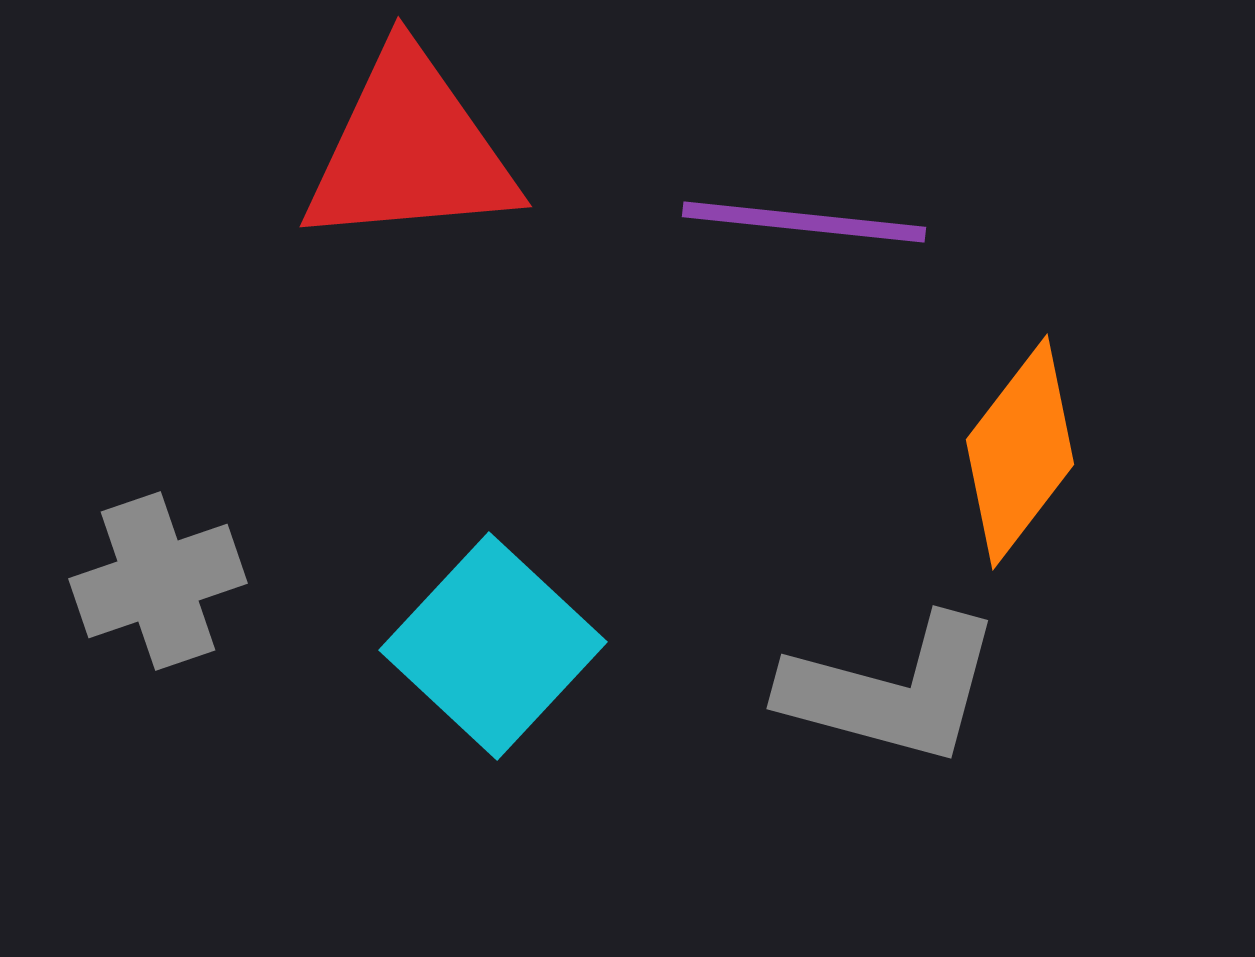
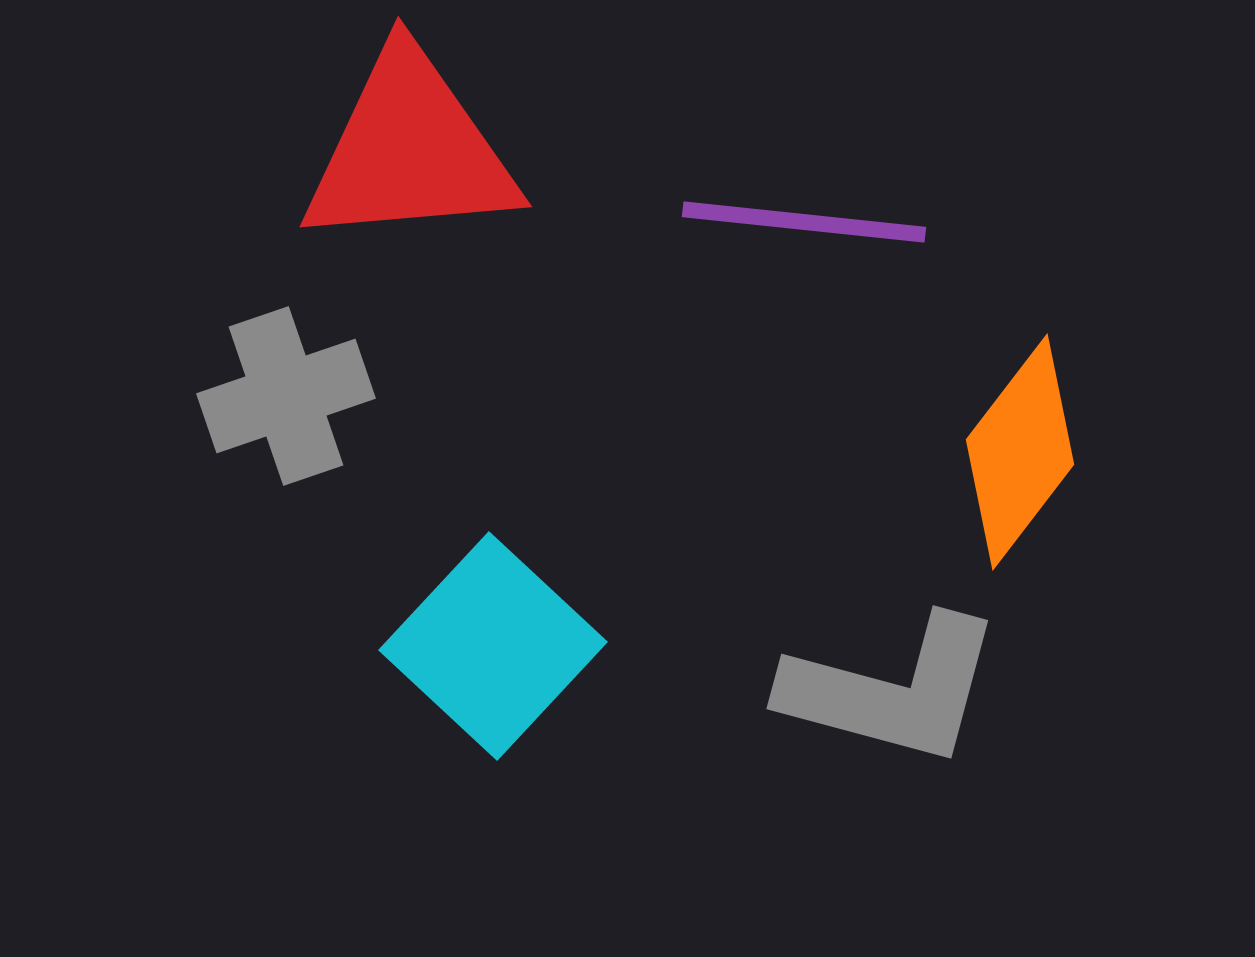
gray cross: moved 128 px right, 185 px up
